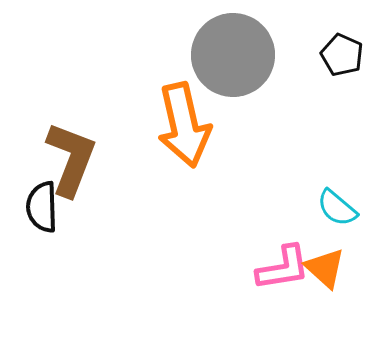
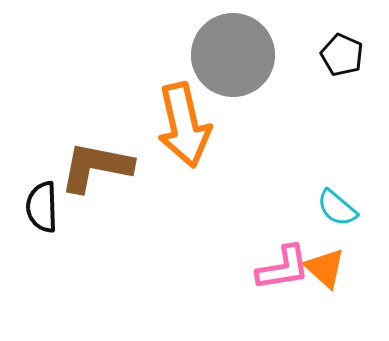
brown L-shape: moved 25 px right, 8 px down; rotated 100 degrees counterclockwise
